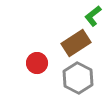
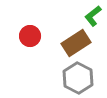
red circle: moved 7 px left, 27 px up
